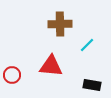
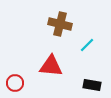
brown cross: rotated 15 degrees clockwise
red circle: moved 3 px right, 8 px down
